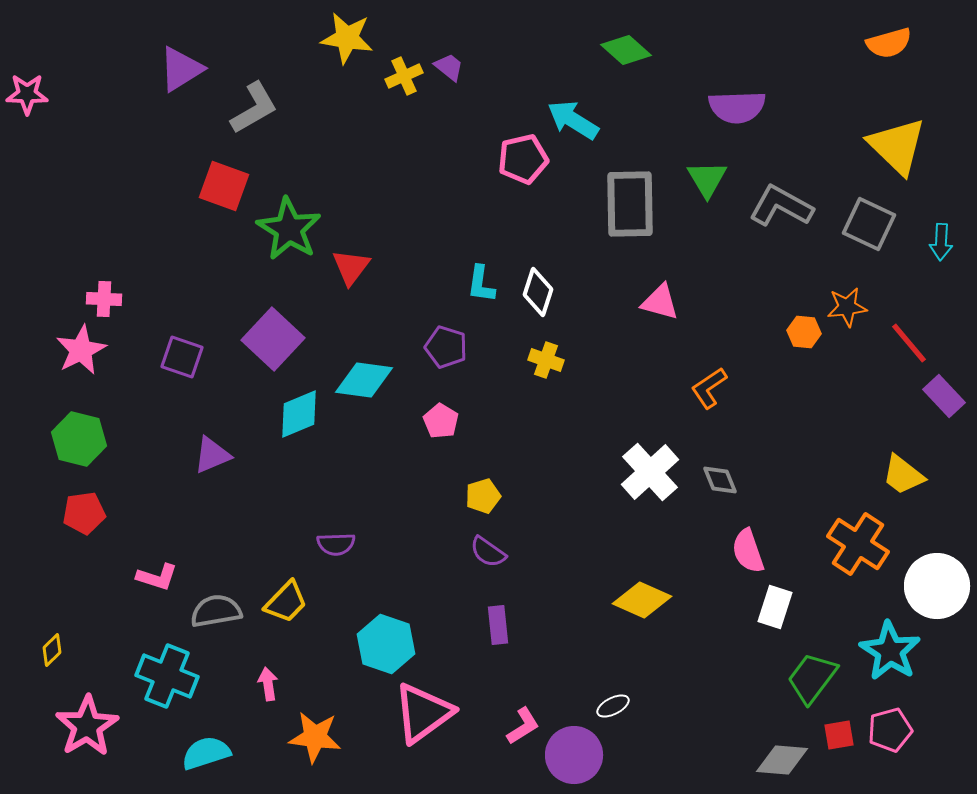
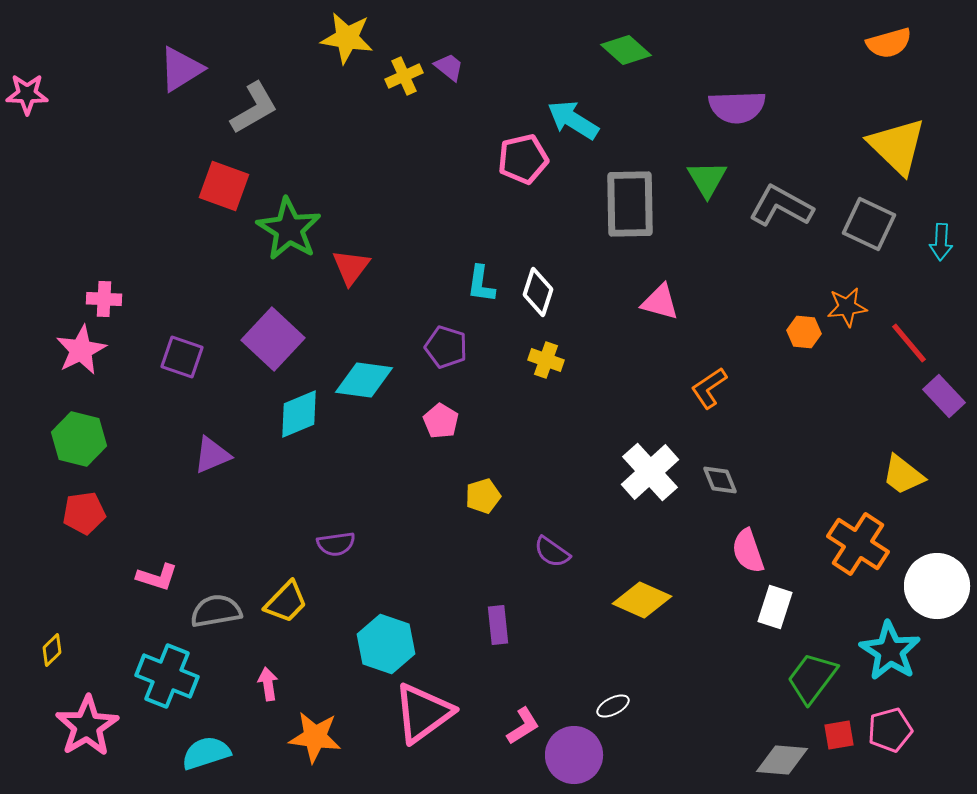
purple semicircle at (336, 544): rotated 6 degrees counterclockwise
purple semicircle at (488, 552): moved 64 px right
